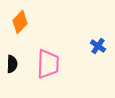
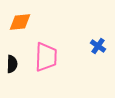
orange diamond: rotated 40 degrees clockwise
pink trapezoid: moved 2 px left, 7 px up
